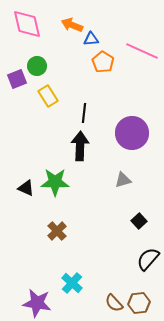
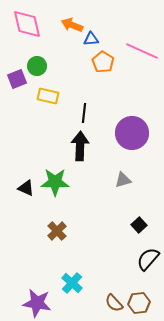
yellow rectangle: rotated 45 degrees counterclockwise
black square: moved 4 px down
